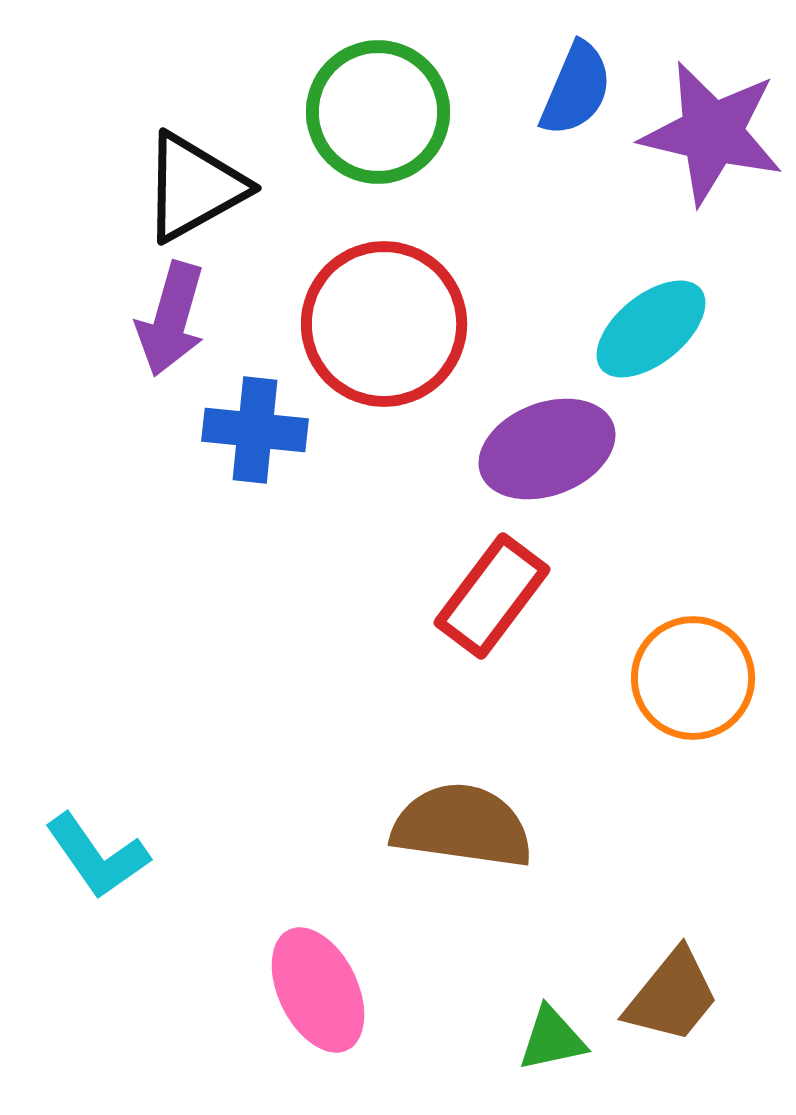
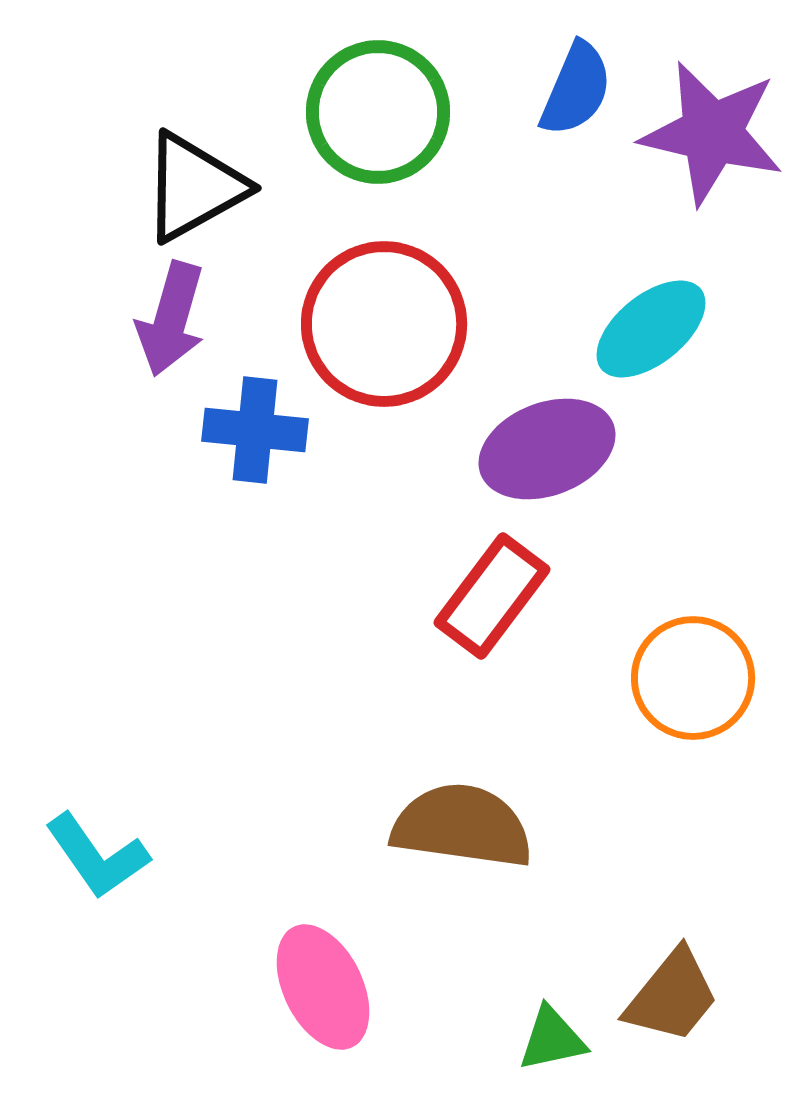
pink ellipse: moved 5 px right, 3 px up
